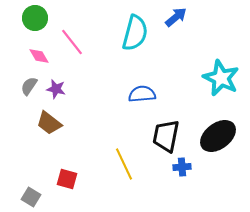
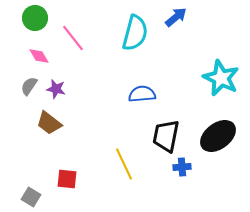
pink line: moved 1 px right, 4 px up
red square: rotated 10 degrees counterclockwise
